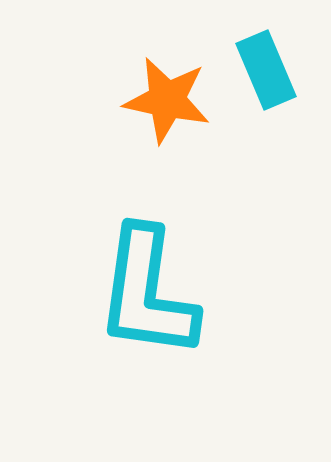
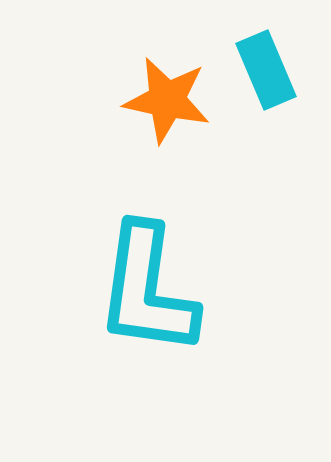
cyan L-shape: moved 3 px up
